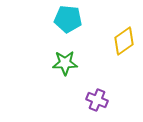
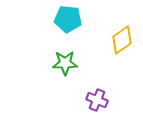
yellow diamond: moved 2 px left, 1 px up
